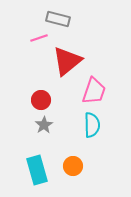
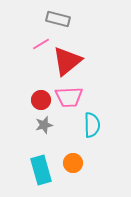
pink line: moved 2 px right, 6 px down; rotated 12 degrees counterclockwise
pink trapezoid: moved 25 px left, 6 px down; rotated 68 degrees clockwise
gray star: rotated 18 degrees clockwise
orange circle: moved 3 px up
cyan rectangle: moved 4 px right
